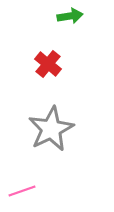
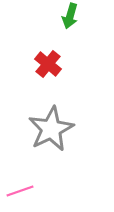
green arrow: rotated 115 degrees clockwise
pink line: moved 2 px left
